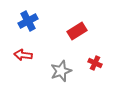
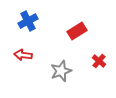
red cross: moved 4 px right, 2 px up; rotated 16 degrees clockwise
